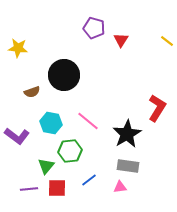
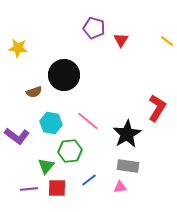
brown semicircle: moved 2 px right
